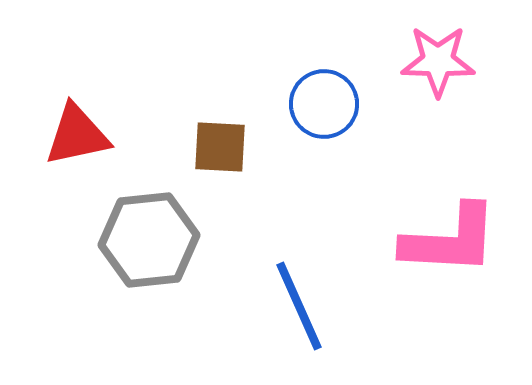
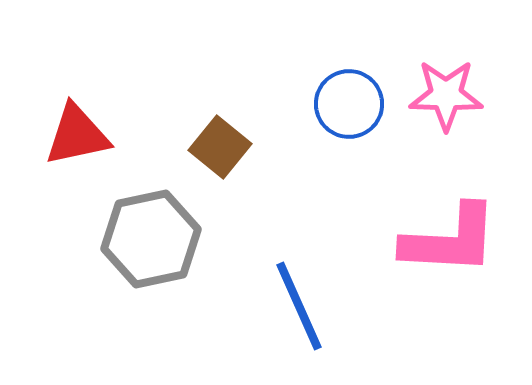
pink star: moved 8 px right, 34 px down
blue circle: moved 25 px right
brown square: rotated 36 degrees clockwise
gray hexagon: moved 2 px right, 1 px up; rotated 6 degrees counterclockwise
